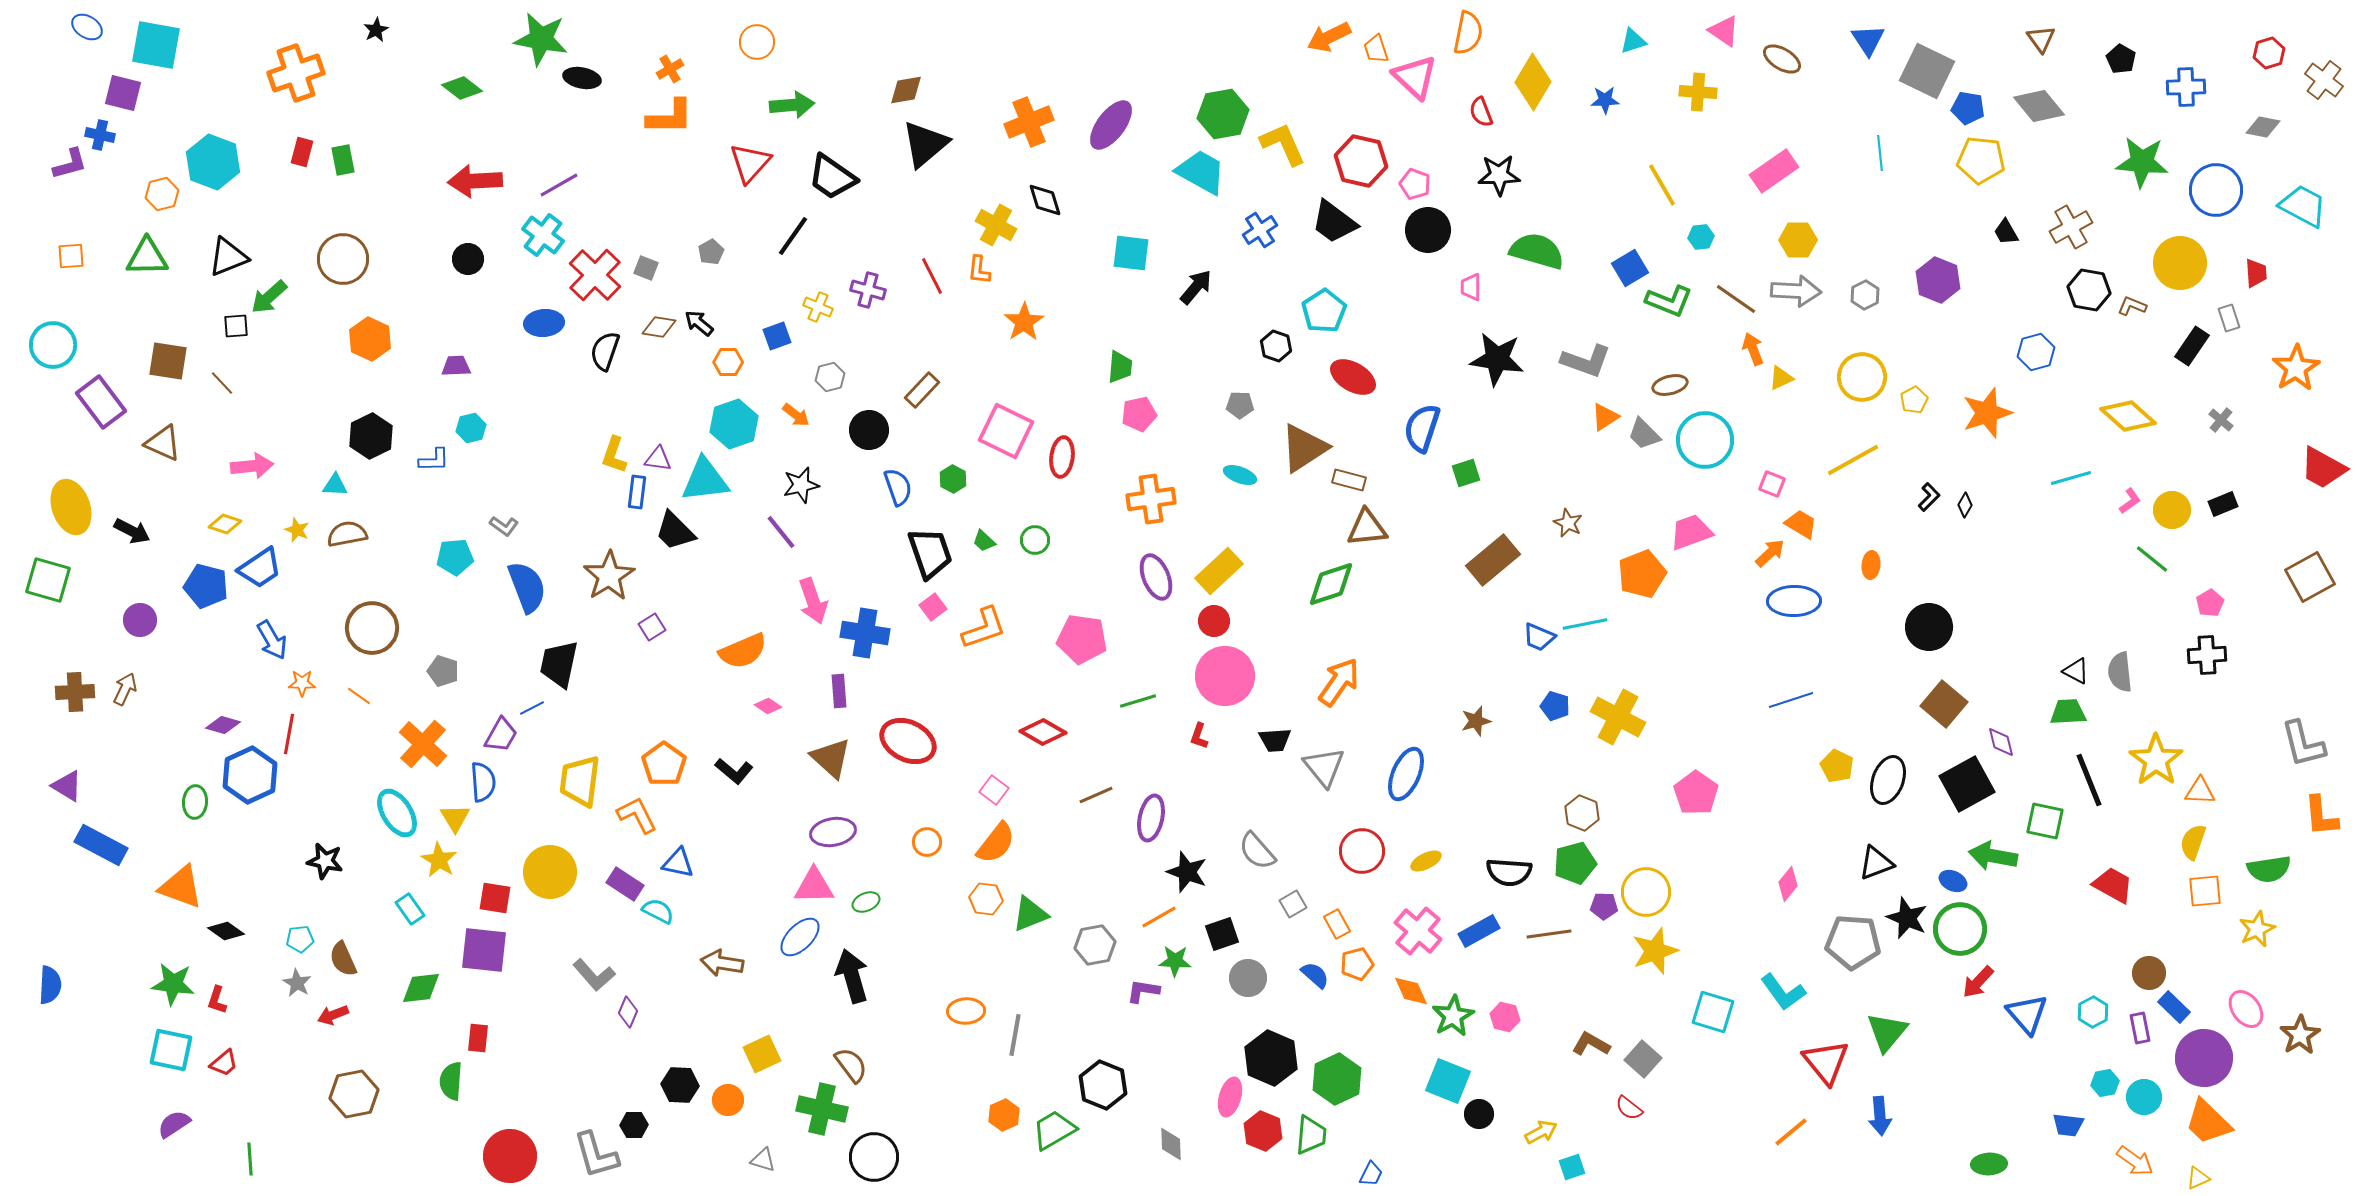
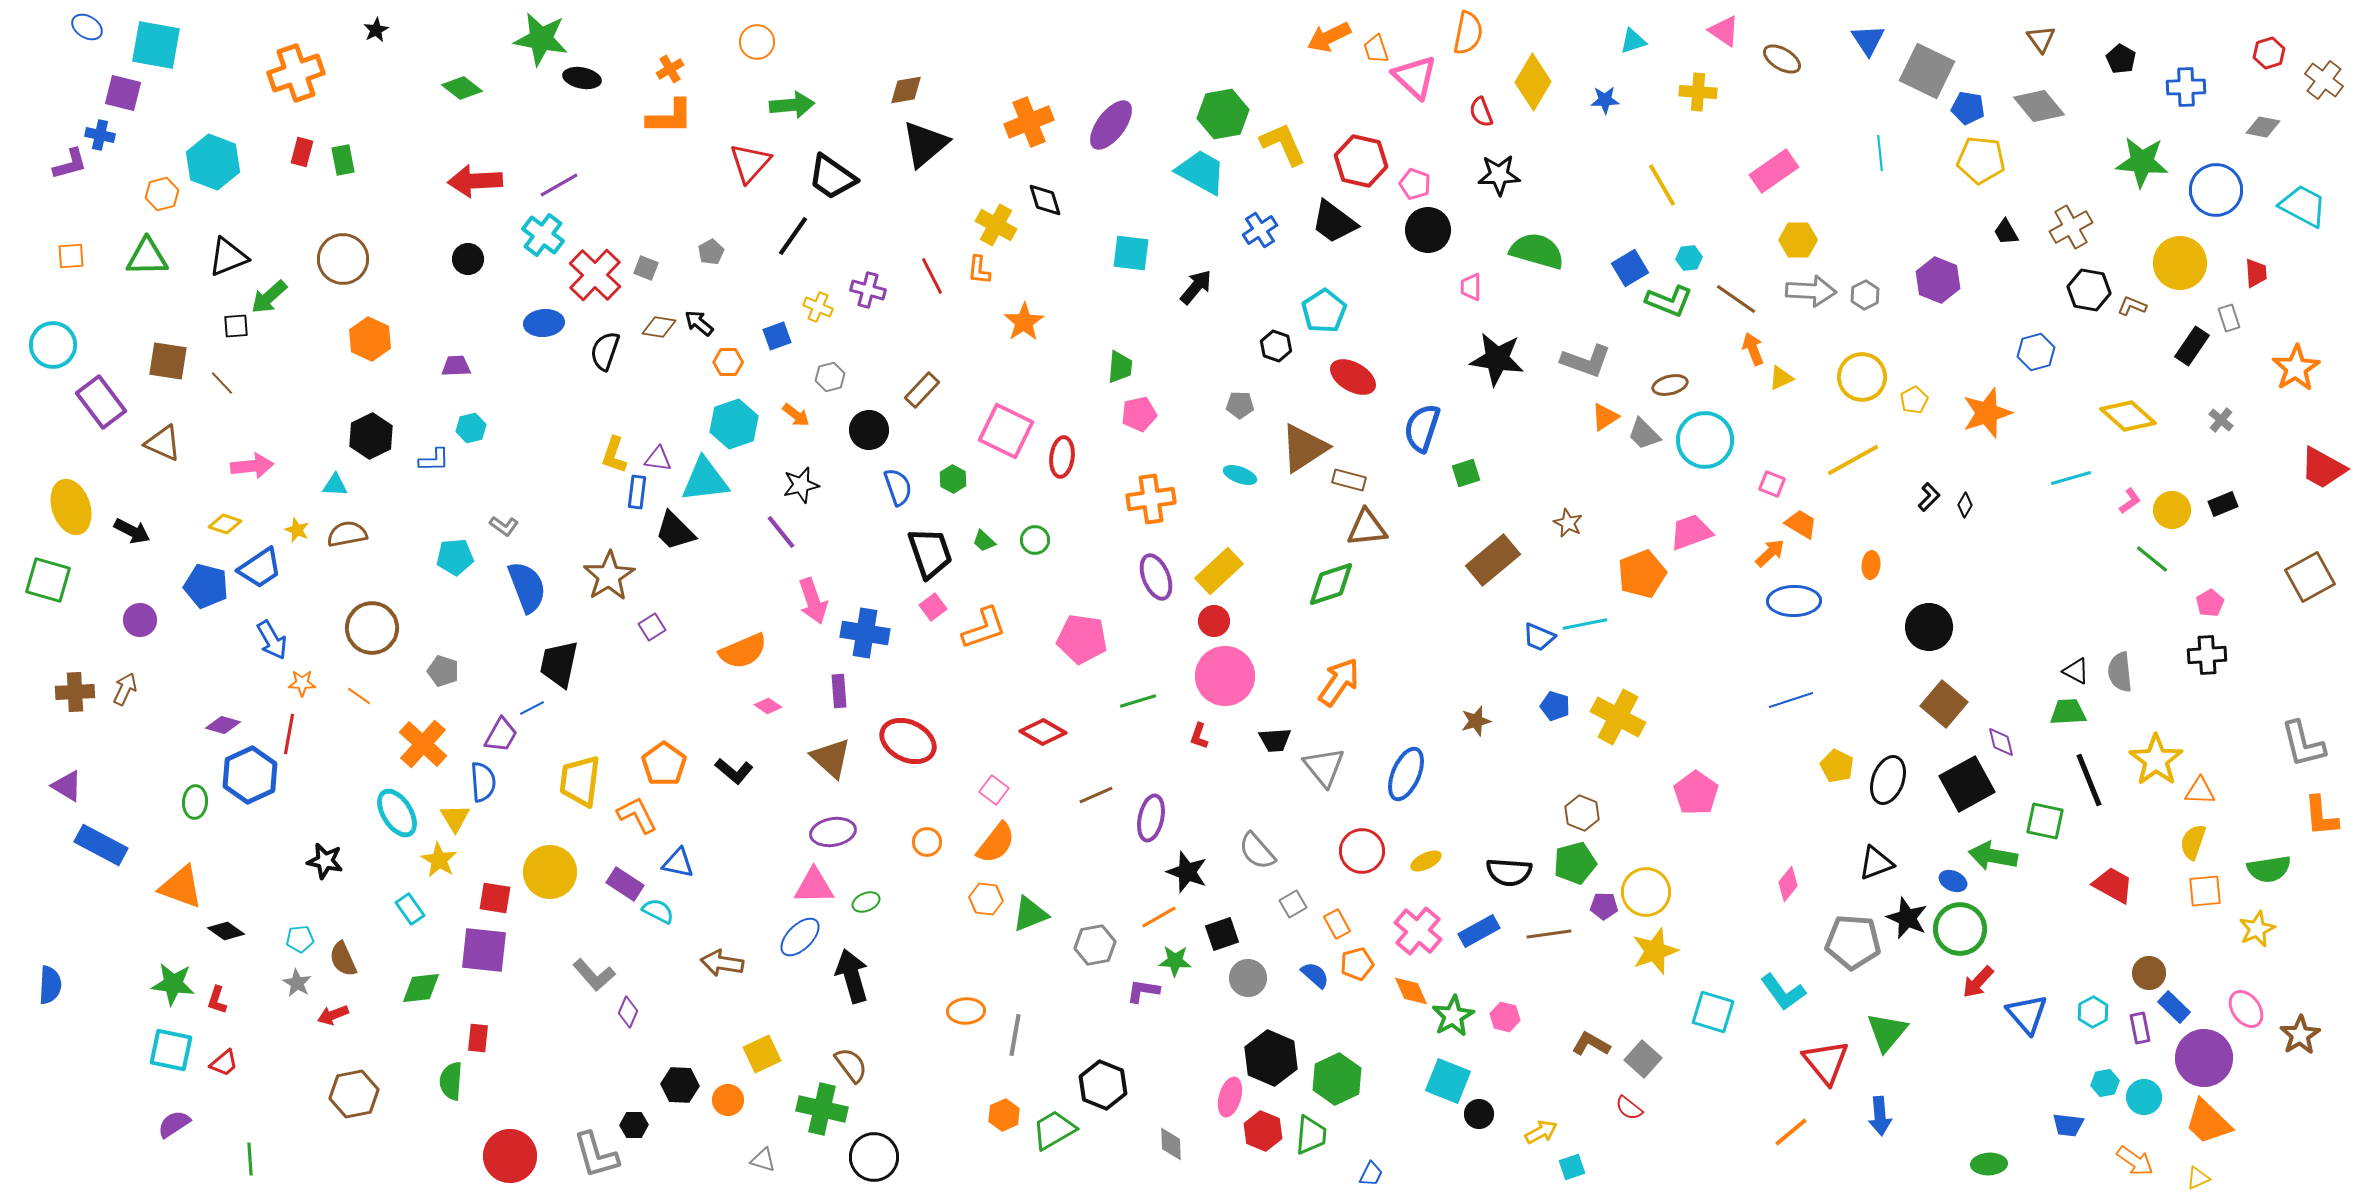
cyan hexagon at (1701, 237): moved 12 px left, 21 px down
gray arrow at (1796, 291): moved 15 px right
